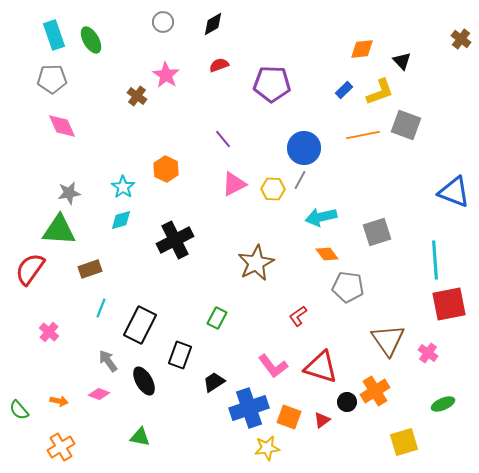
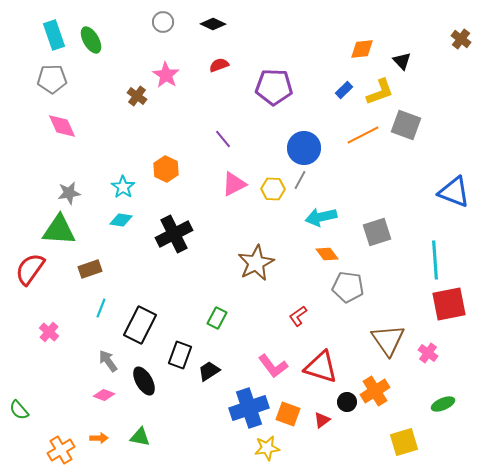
black diamond at (213, 24): rotated 55 degrees clockwise
purple pentagon at (272, 84): moved 2 px right, 3 px down
orange line at (363, 135): rotated 16 degrees counterclockwise
cyan diamond at (121, 220): rotated 25 degrees clockwise
black cross at (175, 240): moved 1 px left, 6 px up
black trapezoid at (214, 382): moved 5 px left, 11 px up
pink diamond at (99, 394): moved 5 px right, 1 px down
orange arrow at (59, 401): moved 40 px right, 37 px down; rotated 12 degrees counterclockwise
orange square at (289, 417): moved 1 px left, 3 px up
orange cross at (61, 447): moved 3 px down
